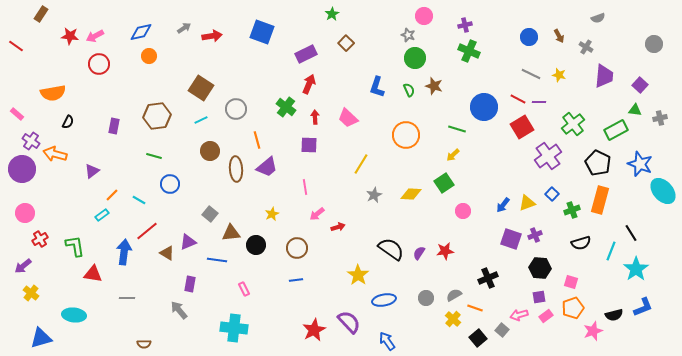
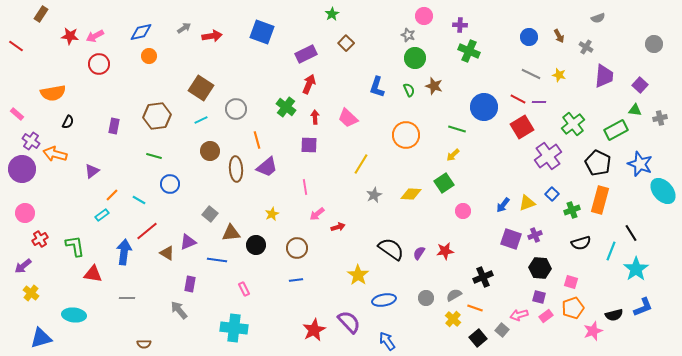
purple cross at (465, 25): moved 5 px left; rotated 16 degrees clockwise
black cross at (488, 278): moved 5 px left, 1 px up
purple square at (539, 297): rotated 24 degrees clockwise
